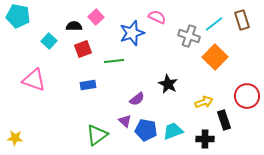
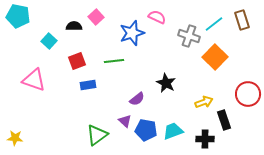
red square: moved 6 px left, 12 px down
black star: moved 2 px left, 1 px up
red circle: moved 1 px right, 2 px up
